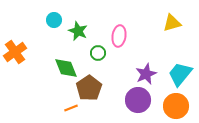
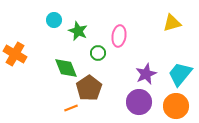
orange cross: moved 2 px down; rotated 25 degrees counterclockwise
purple circle: moved 1 px right, 2 px down
